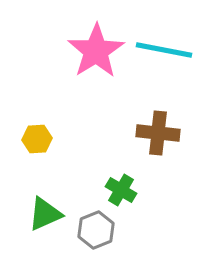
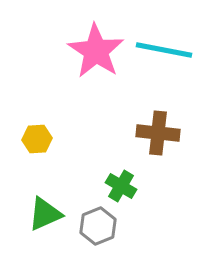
pink star: rotated 6 degrees counterclockwise
green cross: moved 4 px up
gray hexagon: moved 2 px right, 4 px up
